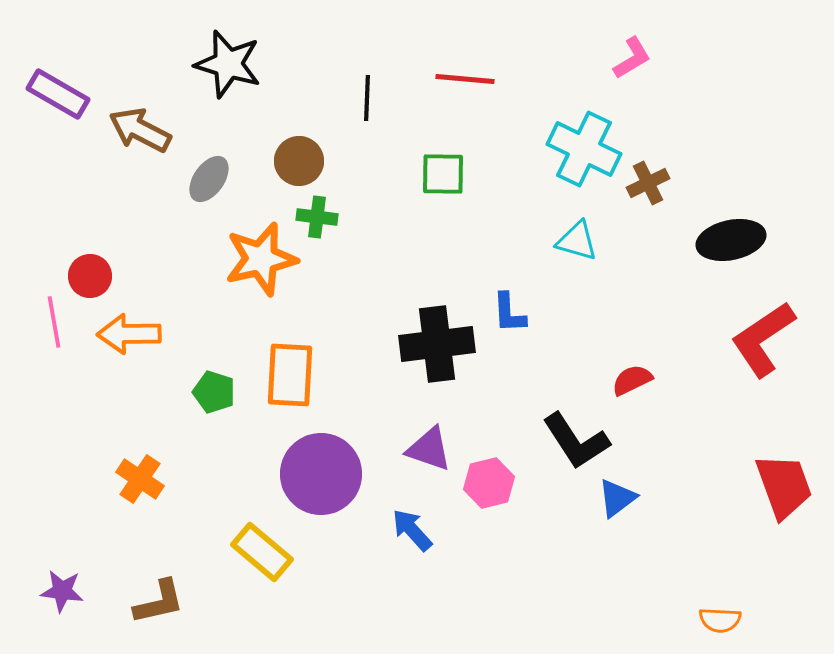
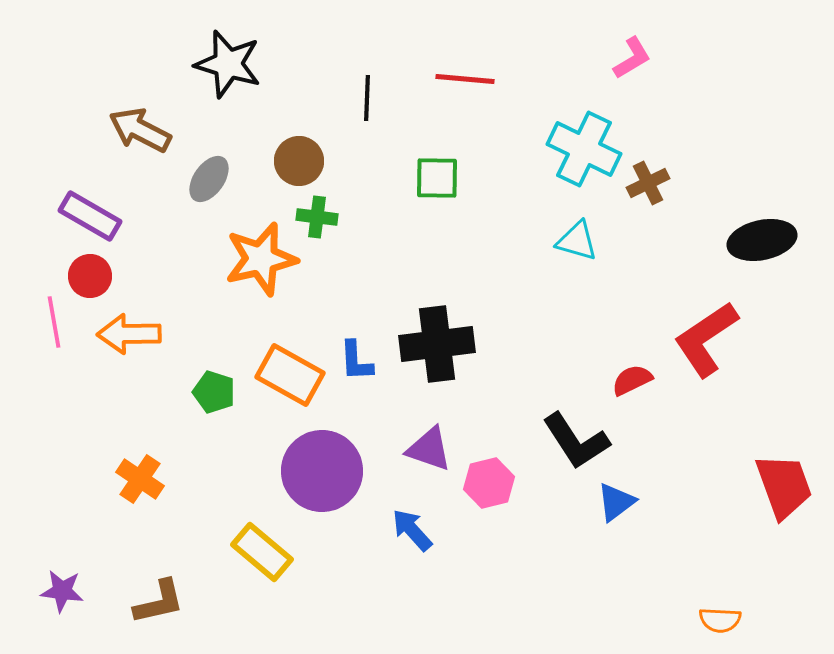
purple rectangle: moved 32 px right, 122 px down
green square: moved 6 px left, 4 px down
black ellipse: moved 31 px right
blue L-shape: moved 153 px left, 48 px down
red L-shape: moved 57 px left
orange rectangle: rotated 64 degrees counterclockwise
purple circle: moved 1 px right, 3 px up
blue triangle: moved 1 px left, 4 px down
